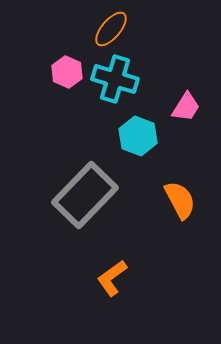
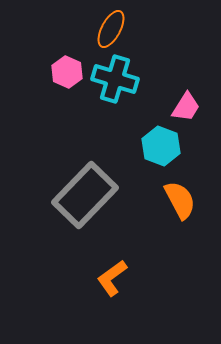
orange ellipse: rotated 12 degrees counterclockwise
cyan hexagon: moved 23 px right, 10 px down
